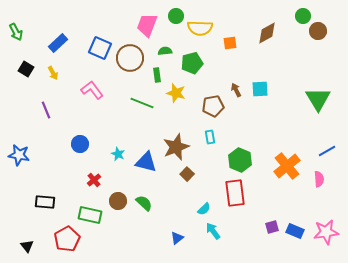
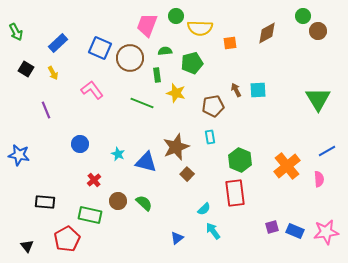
cyan square at (260, 89): moved 2 px left, 1 px down
